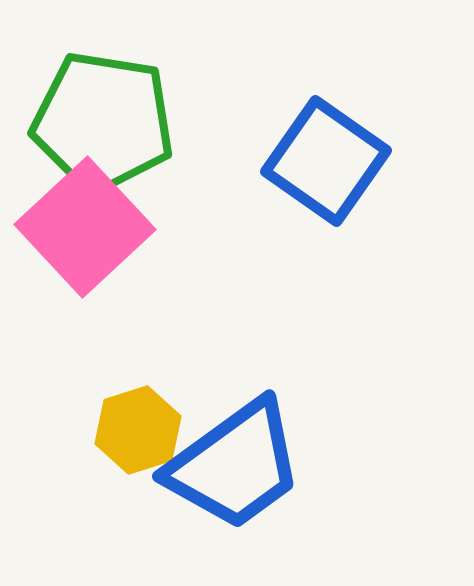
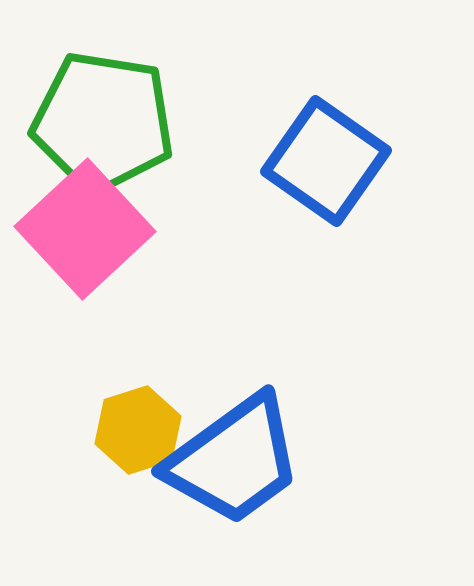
pink square: moved 2 px down
blue trapezoid: moved 1 px left, 5 px up
